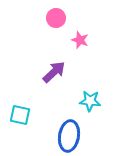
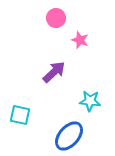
blue ellipse: rotated 32 degrees clockwise
